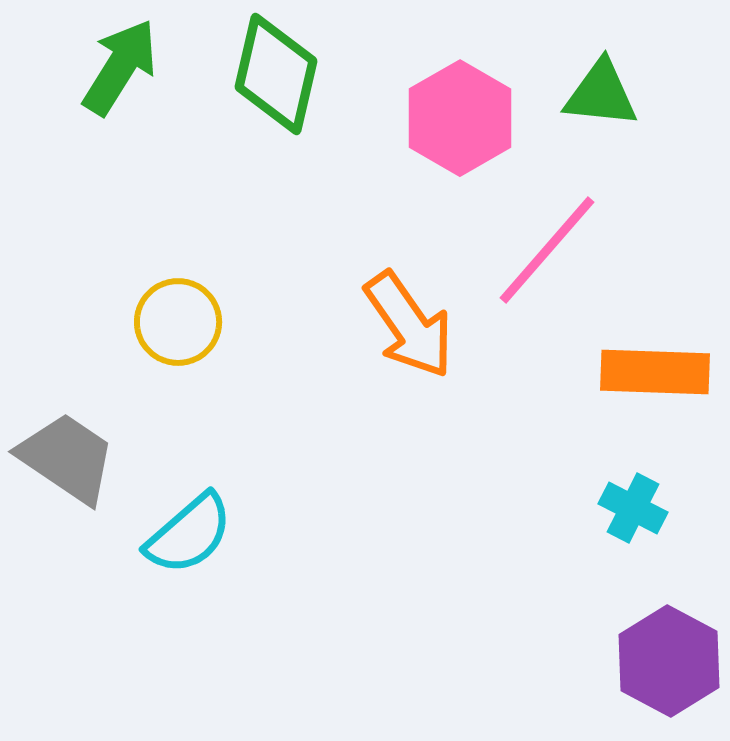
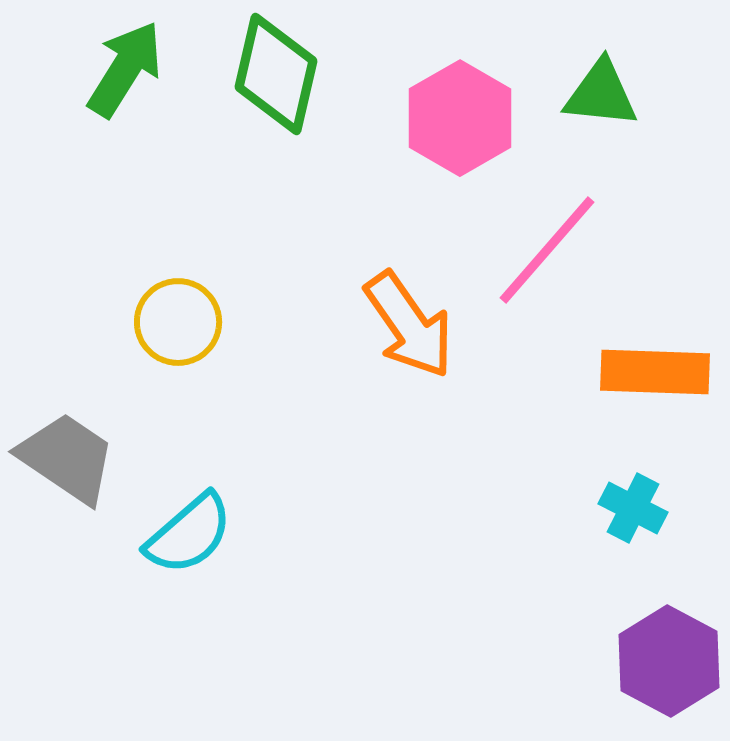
green arrow: moved 5 px right, 2 px down
